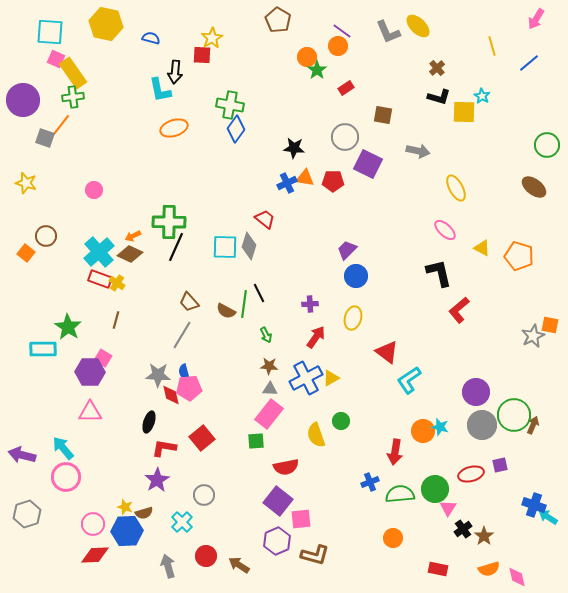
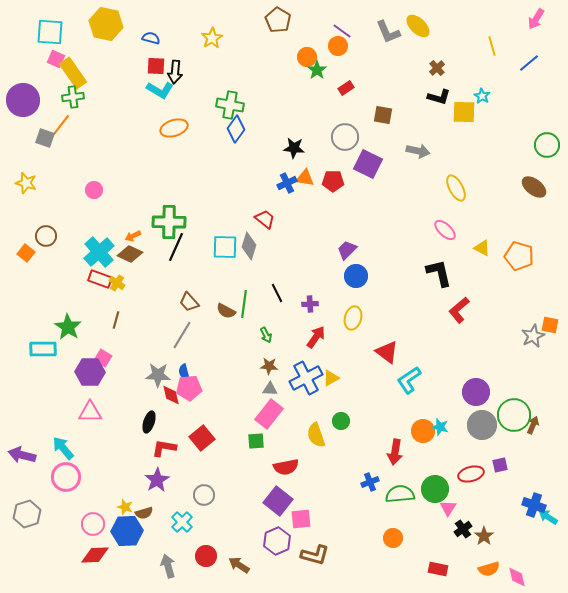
red square at (202, 55): moved 46 px left, 11 px down
cyan L-shape at (160, 90): rotated 48 degrees counterclockwise
black line at (259, 293): moved 18 px right
